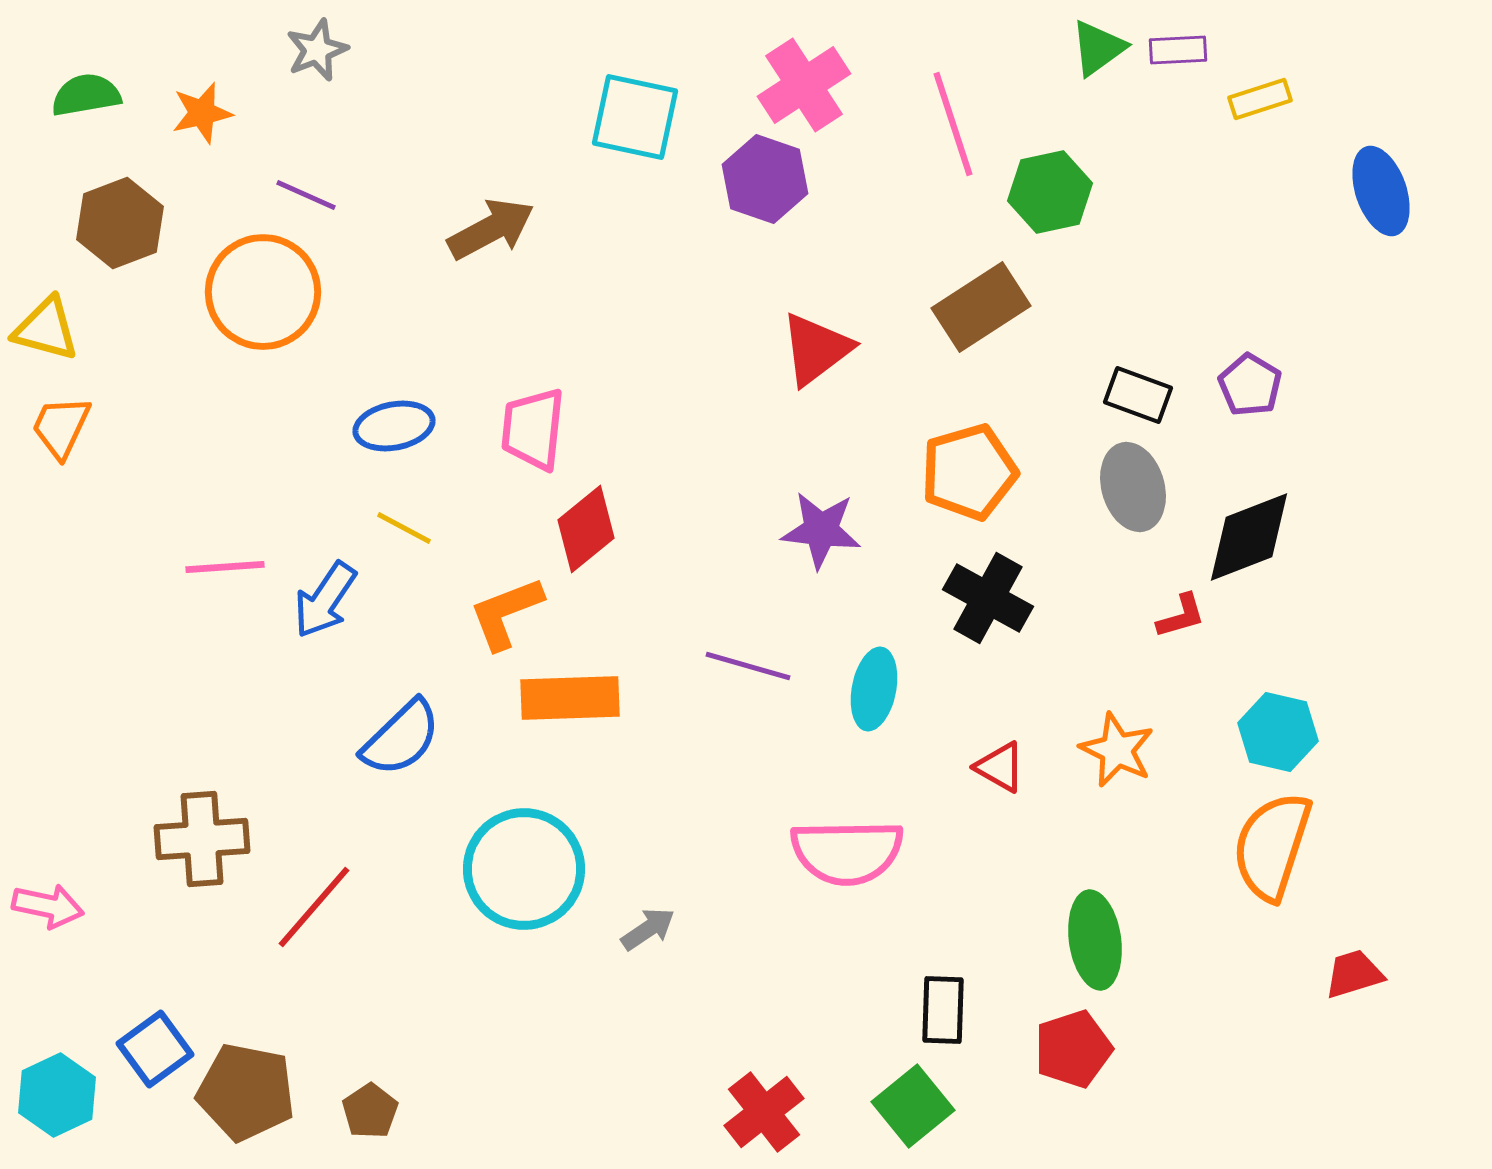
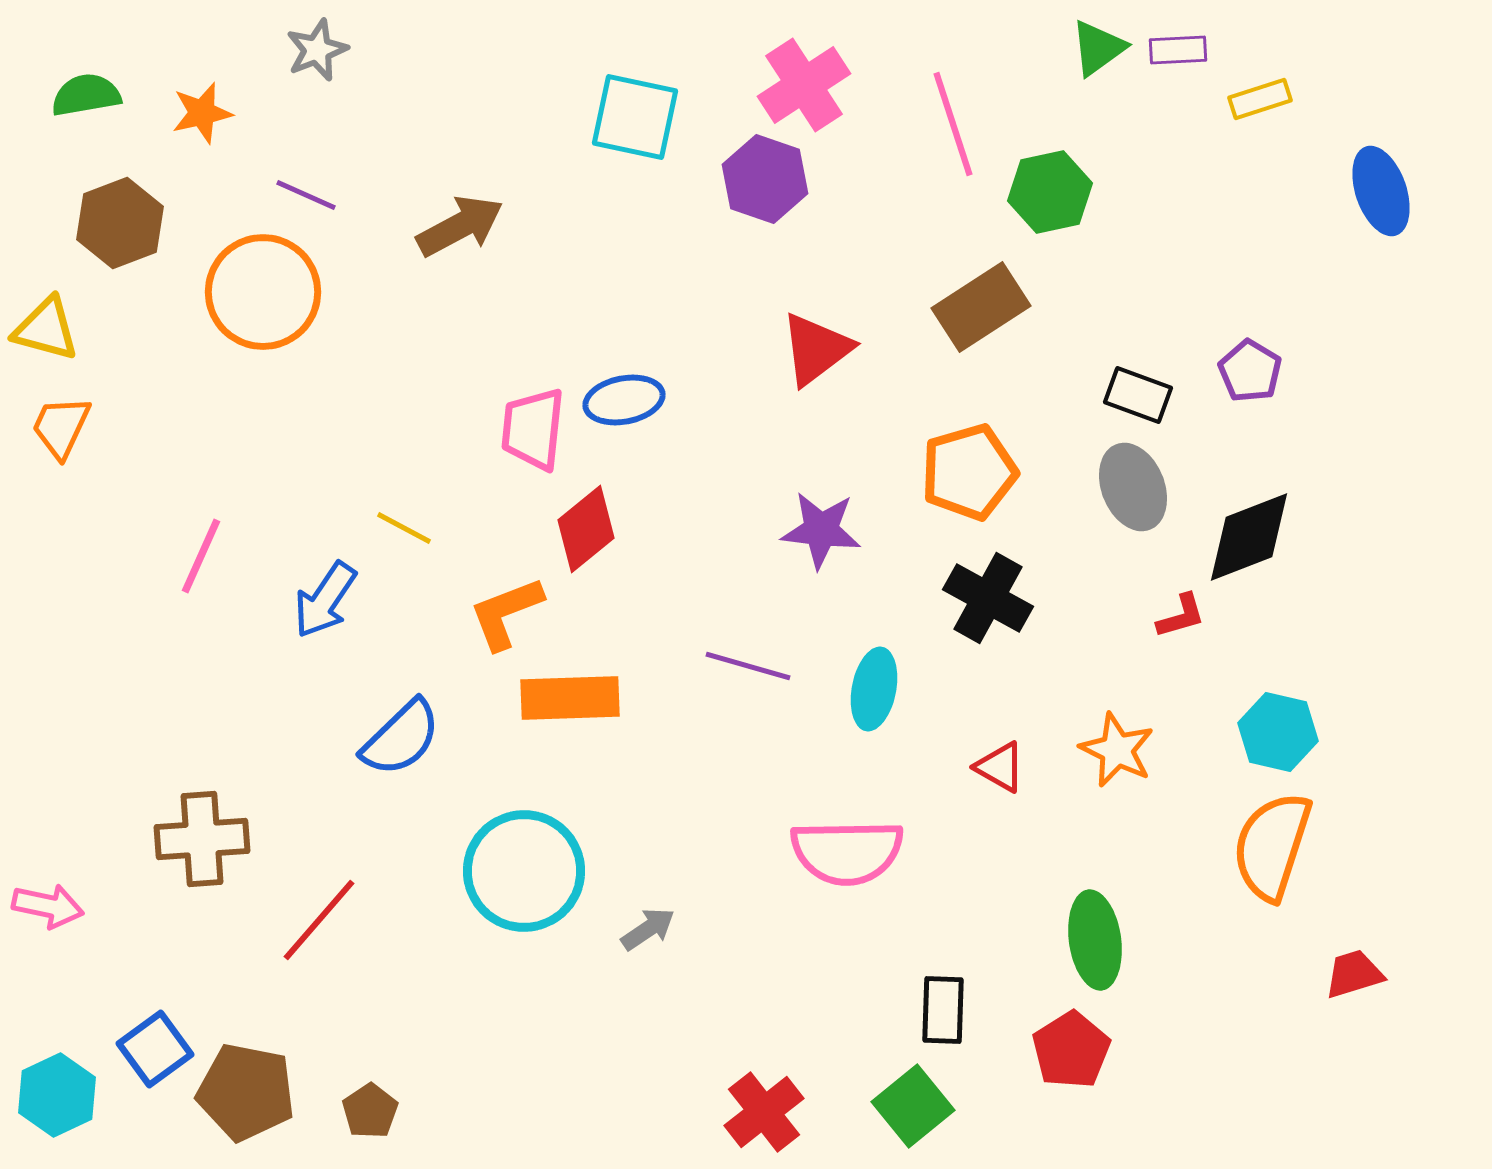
brown arrow at (491, 229): moved 31 px left, 3 px up
purple pentagon at (1250, 385): moved 14 px up
blue ellipse at (394, 426): moved 230 px right, 26 px up
gray ellipse at (1133, 487): rotated 6 degrees counterclockwise
pink line at (225, 567): moved 24 px left, 11 px up; rotated 62 degrees counterclockwise
cyan circle at (524, 869): moved 2 px down
red line at (314, 907): moved 5 px right, 13 px down
red pentagon at (1073, 1049): moved 2 px left, 1 px down; rotated 14 degrees counterclockwise
